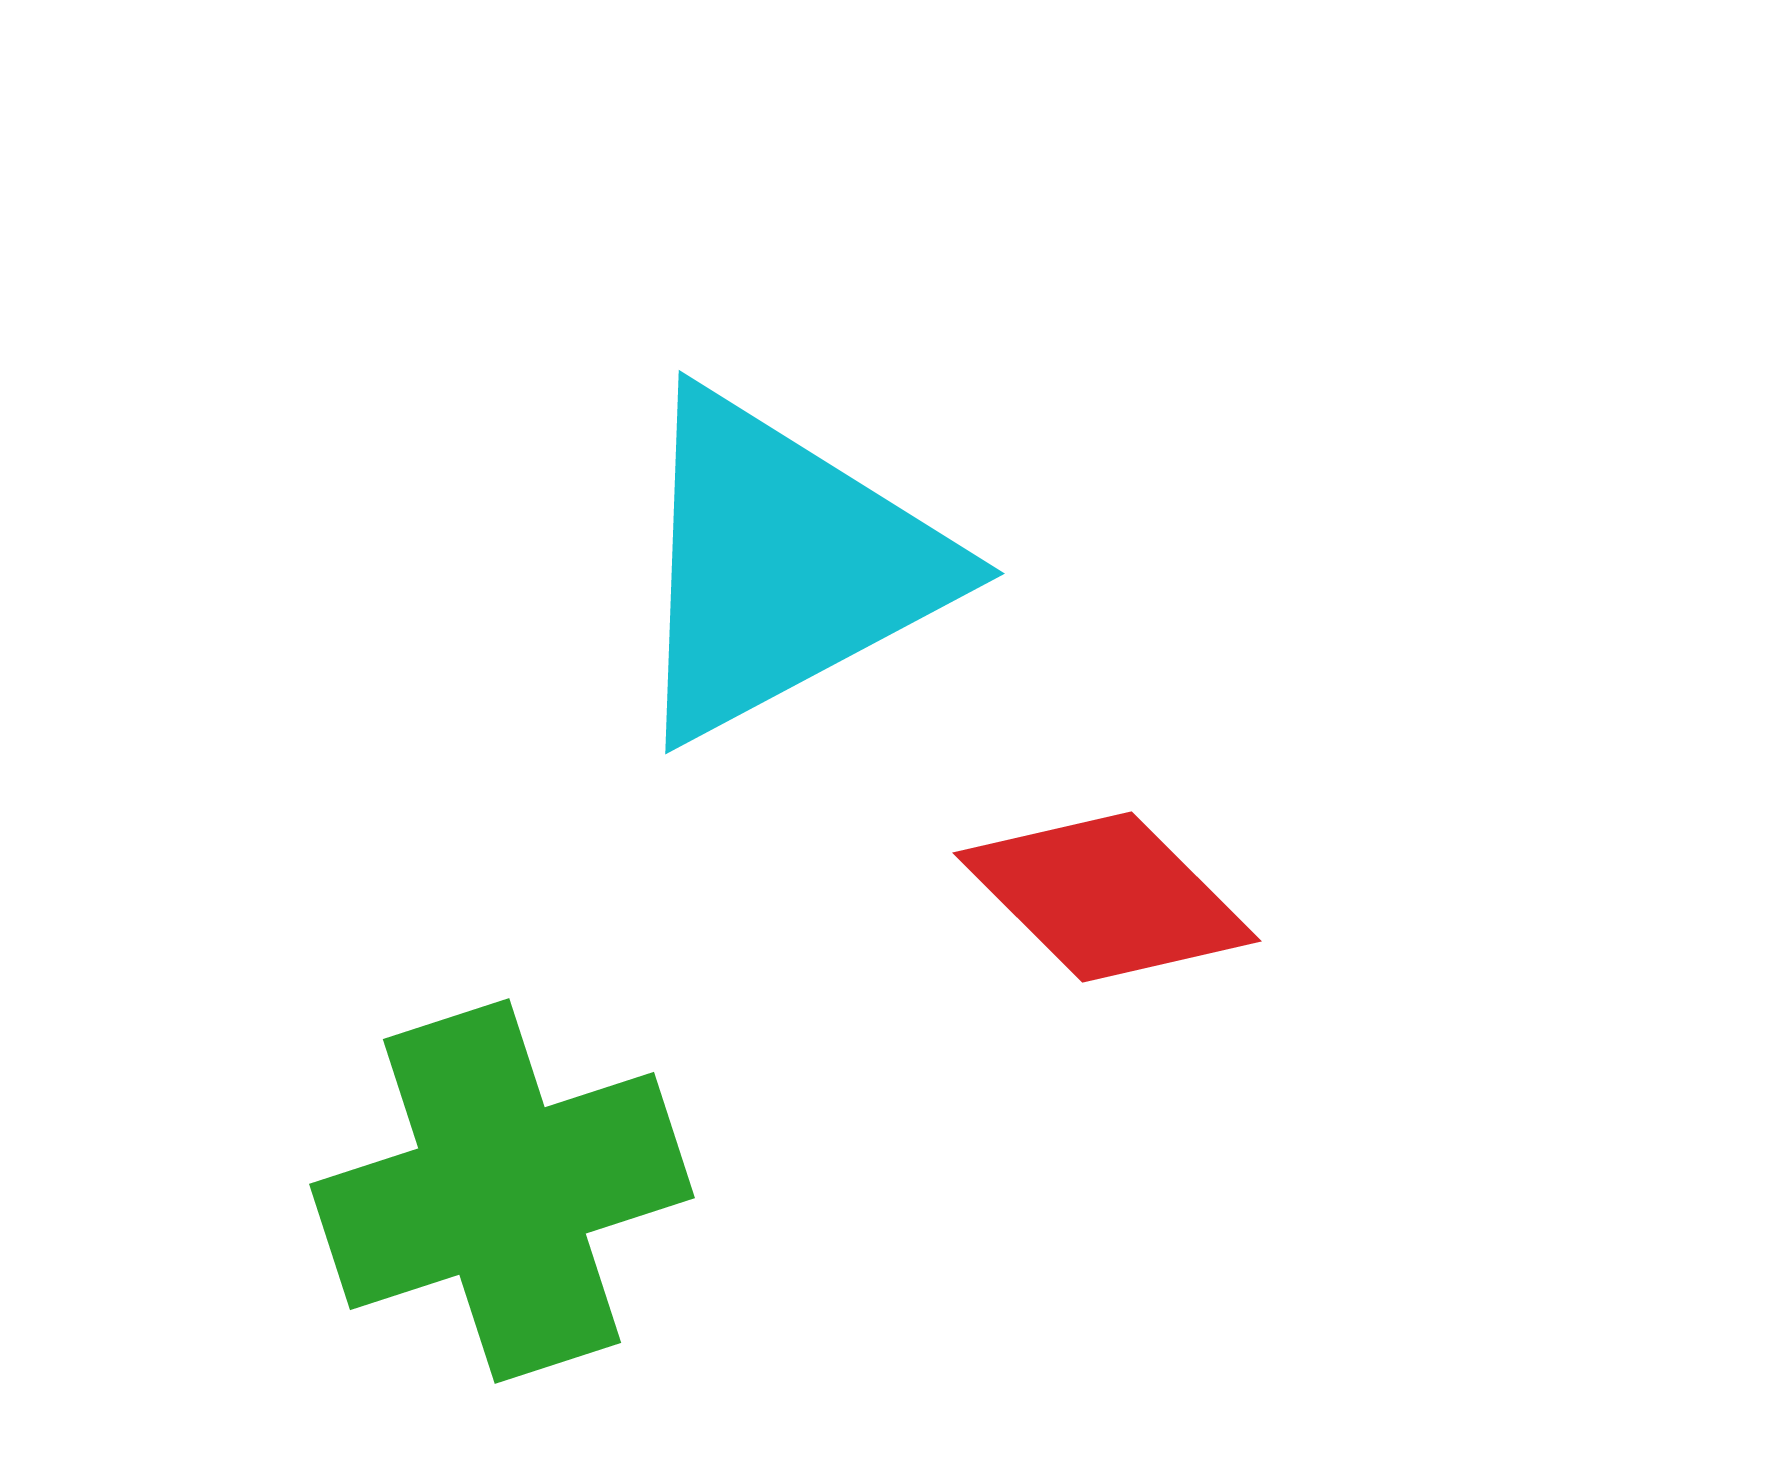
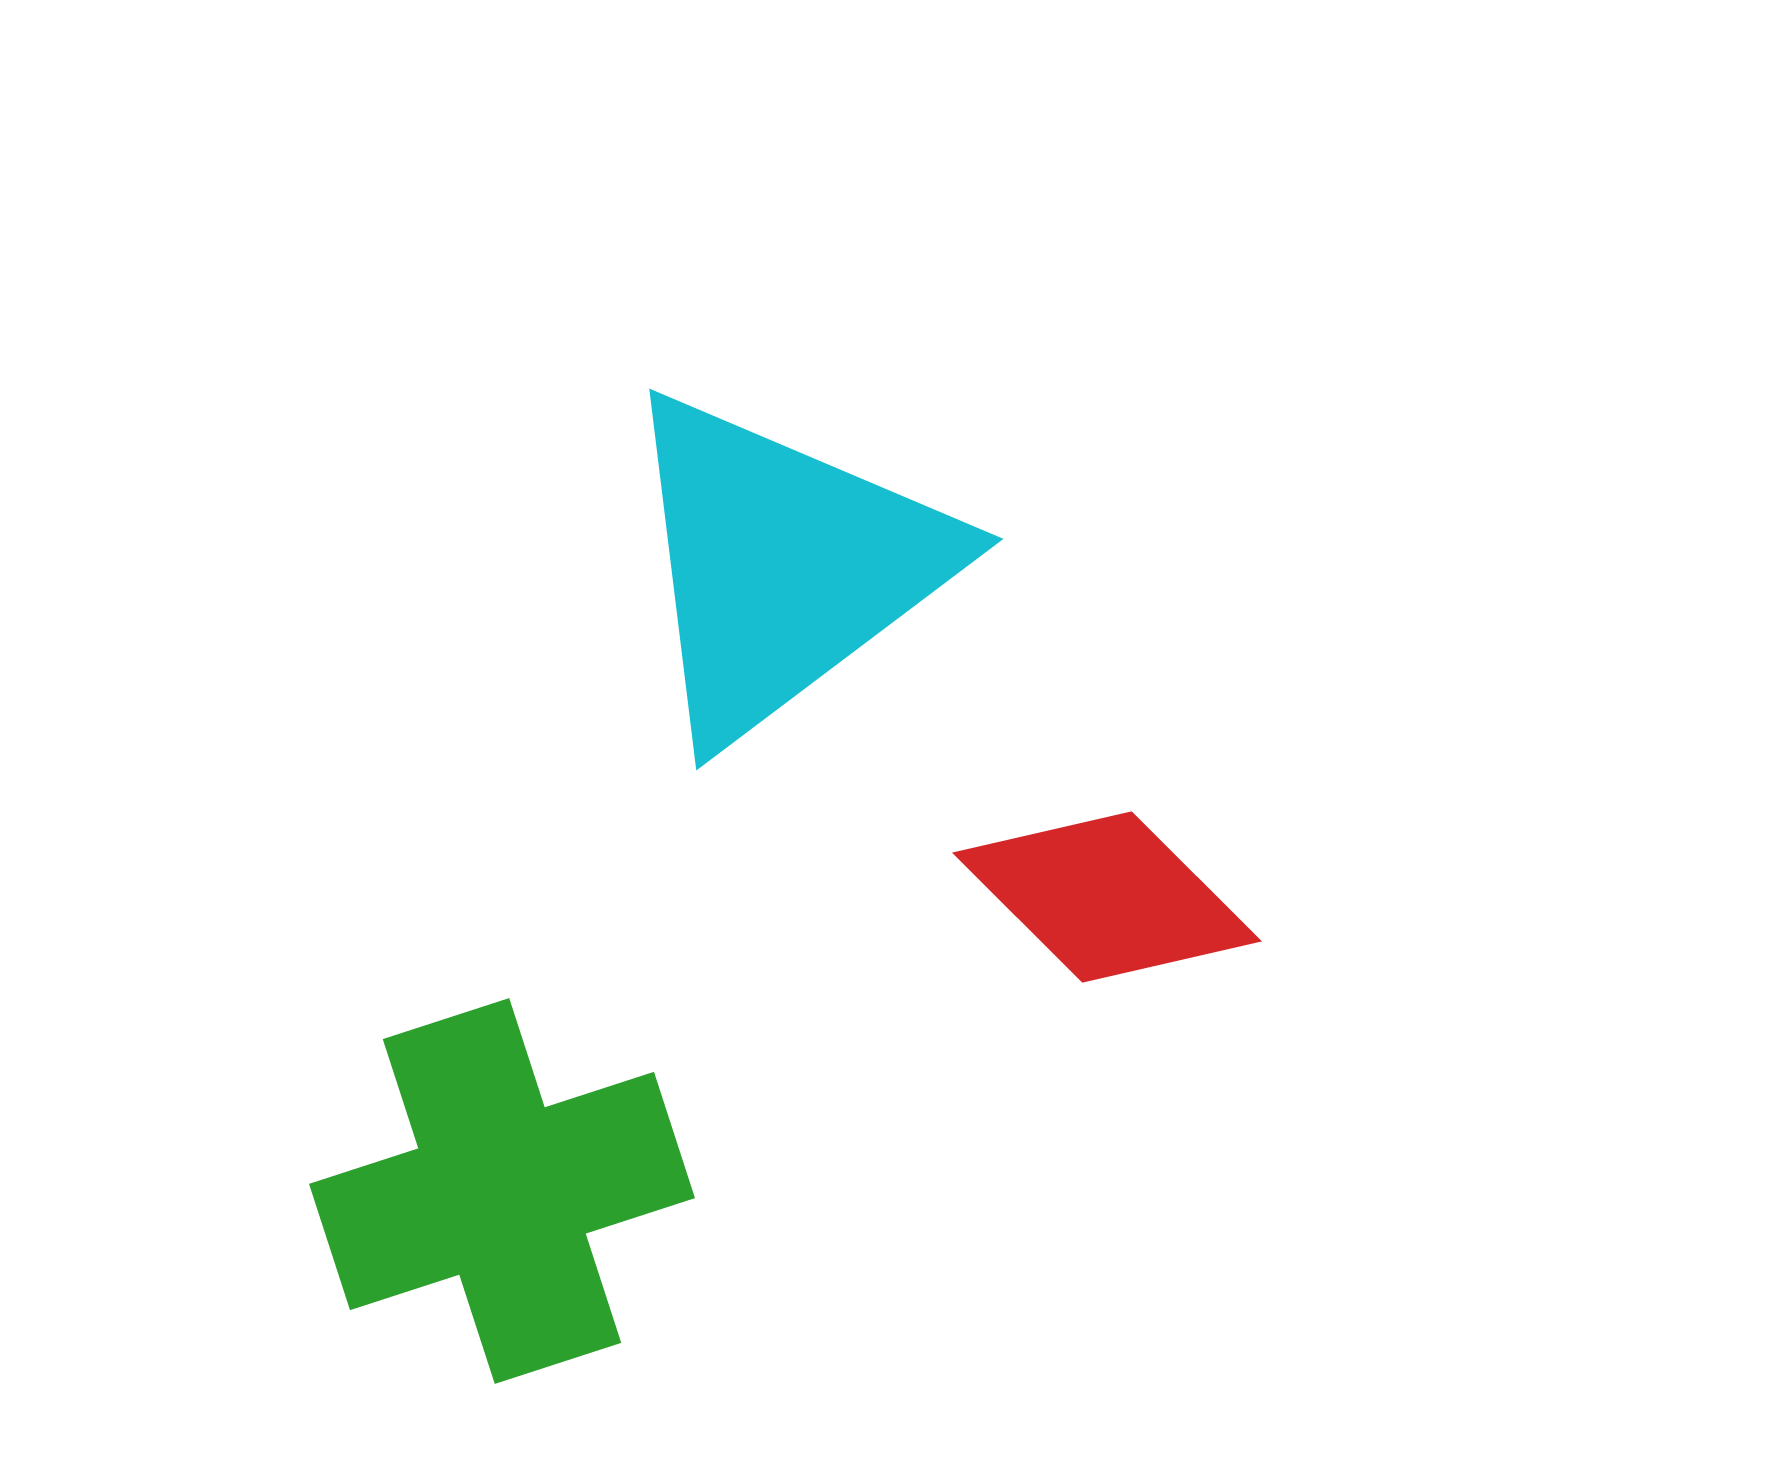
cyan triangle: rotated 9 degrees counterclockwise
